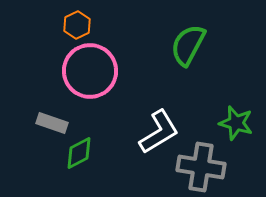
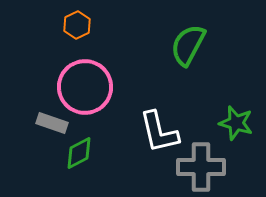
pink circle: moved 5 px left, 16 px down
white L-shape: rotated 108 degrees clockwise
gray cross: rotated 9 degrees counterclockwise
